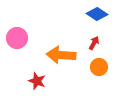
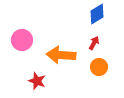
blue diamond: rotated 65 degrees counterclockwise
pink circle: moved 5 px right, 2 px down
